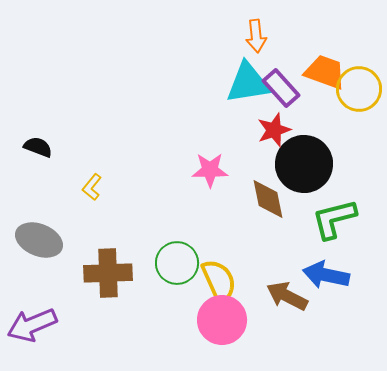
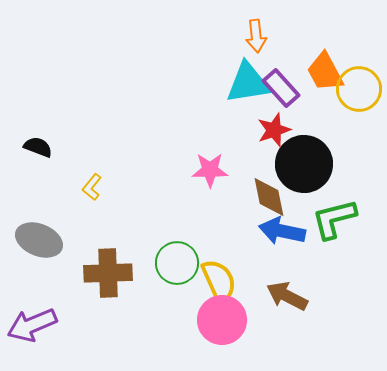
orange trapezoid: rotated 138 degrees counterclockwise
brown diamond: moved 1 px right, 2 px up
blue arrow: moved 44 px left, 44 px up
